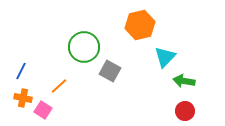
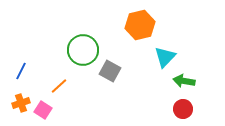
green circle: moved 1 px left, 3 px down
orange cross: moved 2 px left, 5 px down; rotated 30 degrees counterclockwise
red circle: moved 2 px left, 2 px up
